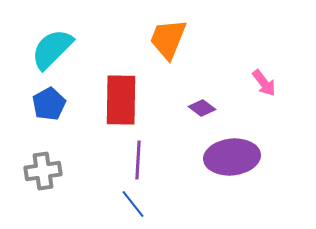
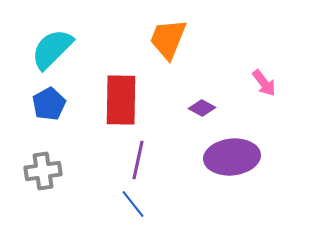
purple diamond: rotated 8 degrees counterclockwise
purple line: rotated 9 degrees clockwise
